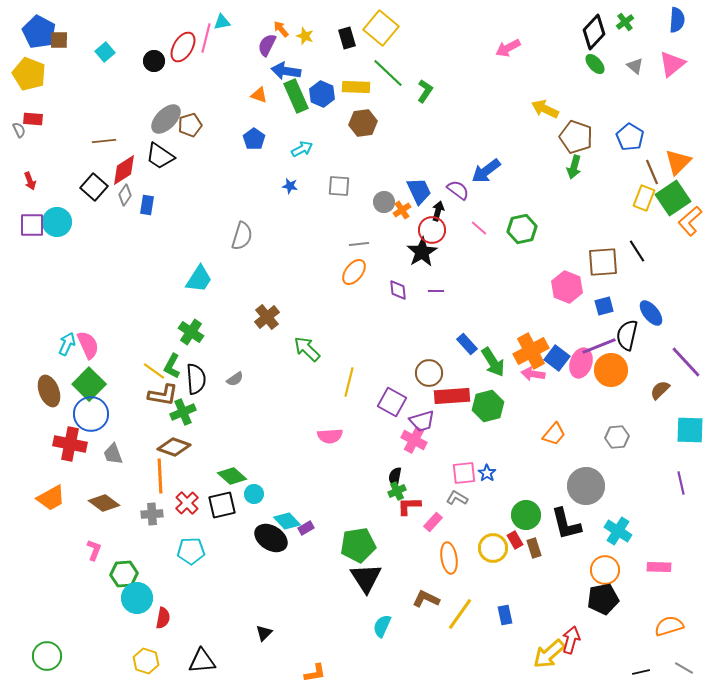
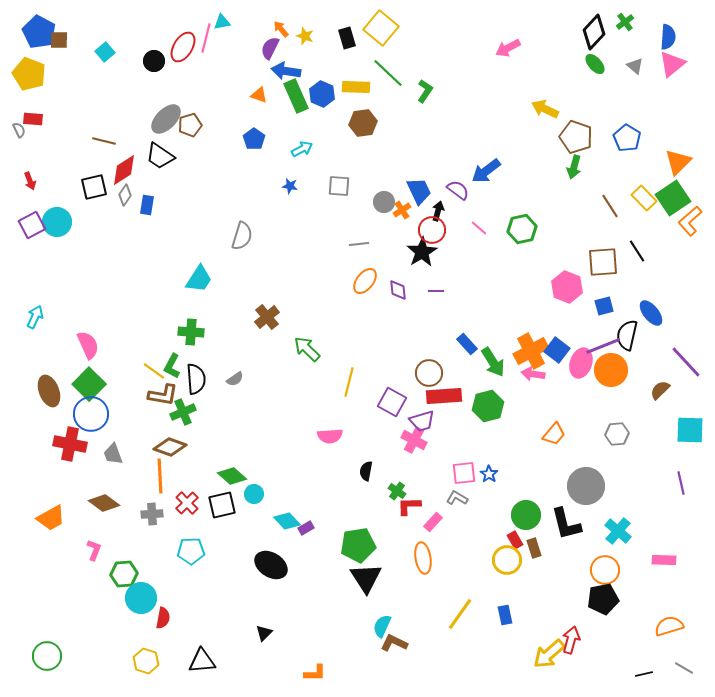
blue semicircle at (677, 20): moved 9 px left, 17 px down
purple semicircle at (267, 45): moved 3 px right, 3 px down
blue pentagon at (630, 137): moved 3 px left, 1 px down
brown line at (104, 141): rotated 20 degrees clockwise
brown line at (652, 172): moved 42 px left, 34 px down; rotated 10 degrees counterclockwise
black square at (94, 187): rotated 36 degrees clockwise
yellow rectangle at (644, 198): rotated 65 degrees counterclockwise
purple square at (32, 225): rotated 28 degrees counterclockwise
orange ellipse at (354, 272): moved 11 px right, 9 px down
green cross at (191, 332): rotated 30 degrees counterclockwise
cyan arrow at (67, 344): moved 32 px left, 27 px up
purple line at (599, 346): moved 4 px right
blue square at (557, 358): moved 8 px up
red rectangle at (452, 396): moved 8 px left
gray hexagon at (617, 437): moved 3 px up
brown diamond at (174, 447): moved 4 px left
blue star at (487, 473): moved 2 px right, 1 px down
black semicircle at (395, 477): moved 29 px left, 6 px up
green cross at (397, 491): rotated 30 degrees counterclockwise
orange trapezoid at (51, 498): moved 20 px down
cyan cross at (618, 531): rotated 8 degrees clockwise
black ellipse at (271, 538): moved 27 px down
yellow circle at (493, 548): moved 14 px right, 12 px down
orange ellipse at (449, 558): moved 26 px left
pink rectangle at (659, 567): moved 5 px right, 7 px up
cyan circle at (137, 598): moved 4 px right
brown L-shape at (426, 599): moved 32 px left, 44 px down
black line at (641, 672): moved 3 px right, 2 px down
orange L-shape at (315, 673): rotated 10 degrees clockwise
